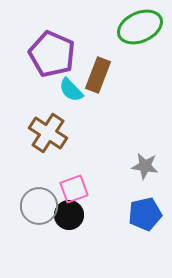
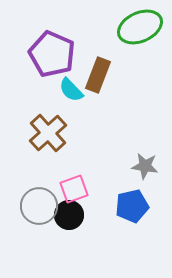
brown cross: rotated 15 degrees clockwise
blue pentagon: moved 13 px left, 8 px up
